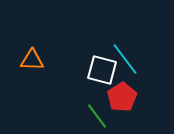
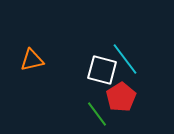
orange triangle: rotated 15 degrees counterclockwise
red pentagon: moved 1 px left
green line: moved 2 px up
